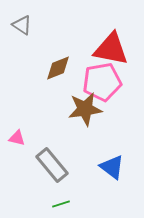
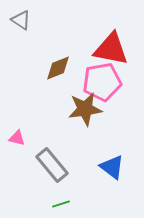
gray triangle: moved 1 px left, 5 px up
